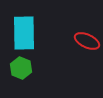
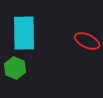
green hexagon: moved 6 px left
